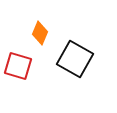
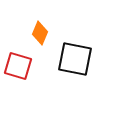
black square: rotated 18 degrees counterclockwise
